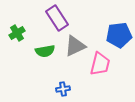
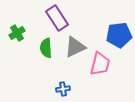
gray triangle: moved 1 px down
green semicircle: moved 1 px right, 3 px up; rotated 96 degrees clockwise
